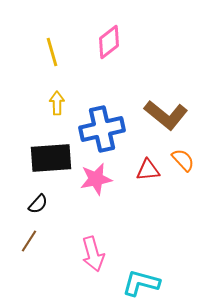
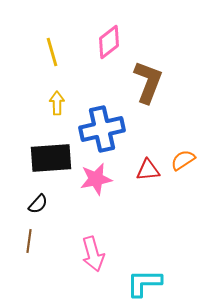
brown L-shape: moved 18 px left, 33 px up; rotated 108 degrees counterclockwise
orange semicircle: rotated 80 degrees counterclockwise
brown line: rotated 25 degrees counterclockwise
cyan L-shape: moved 3 px right; rotated 15 degrees counterclockwise
